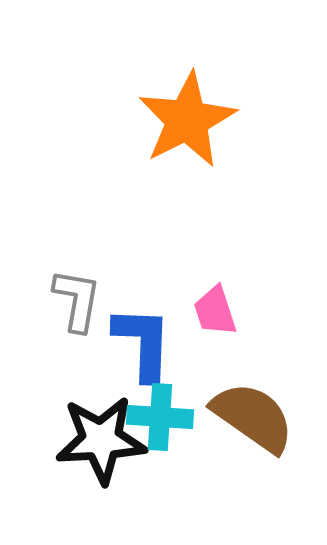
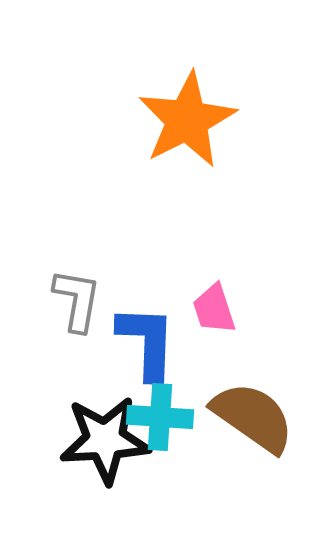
pink trapezoid: moved 1 px left, 2 px up
blue L-shape: moved 4 px right, 1 px up
black star: moved 4 px right
